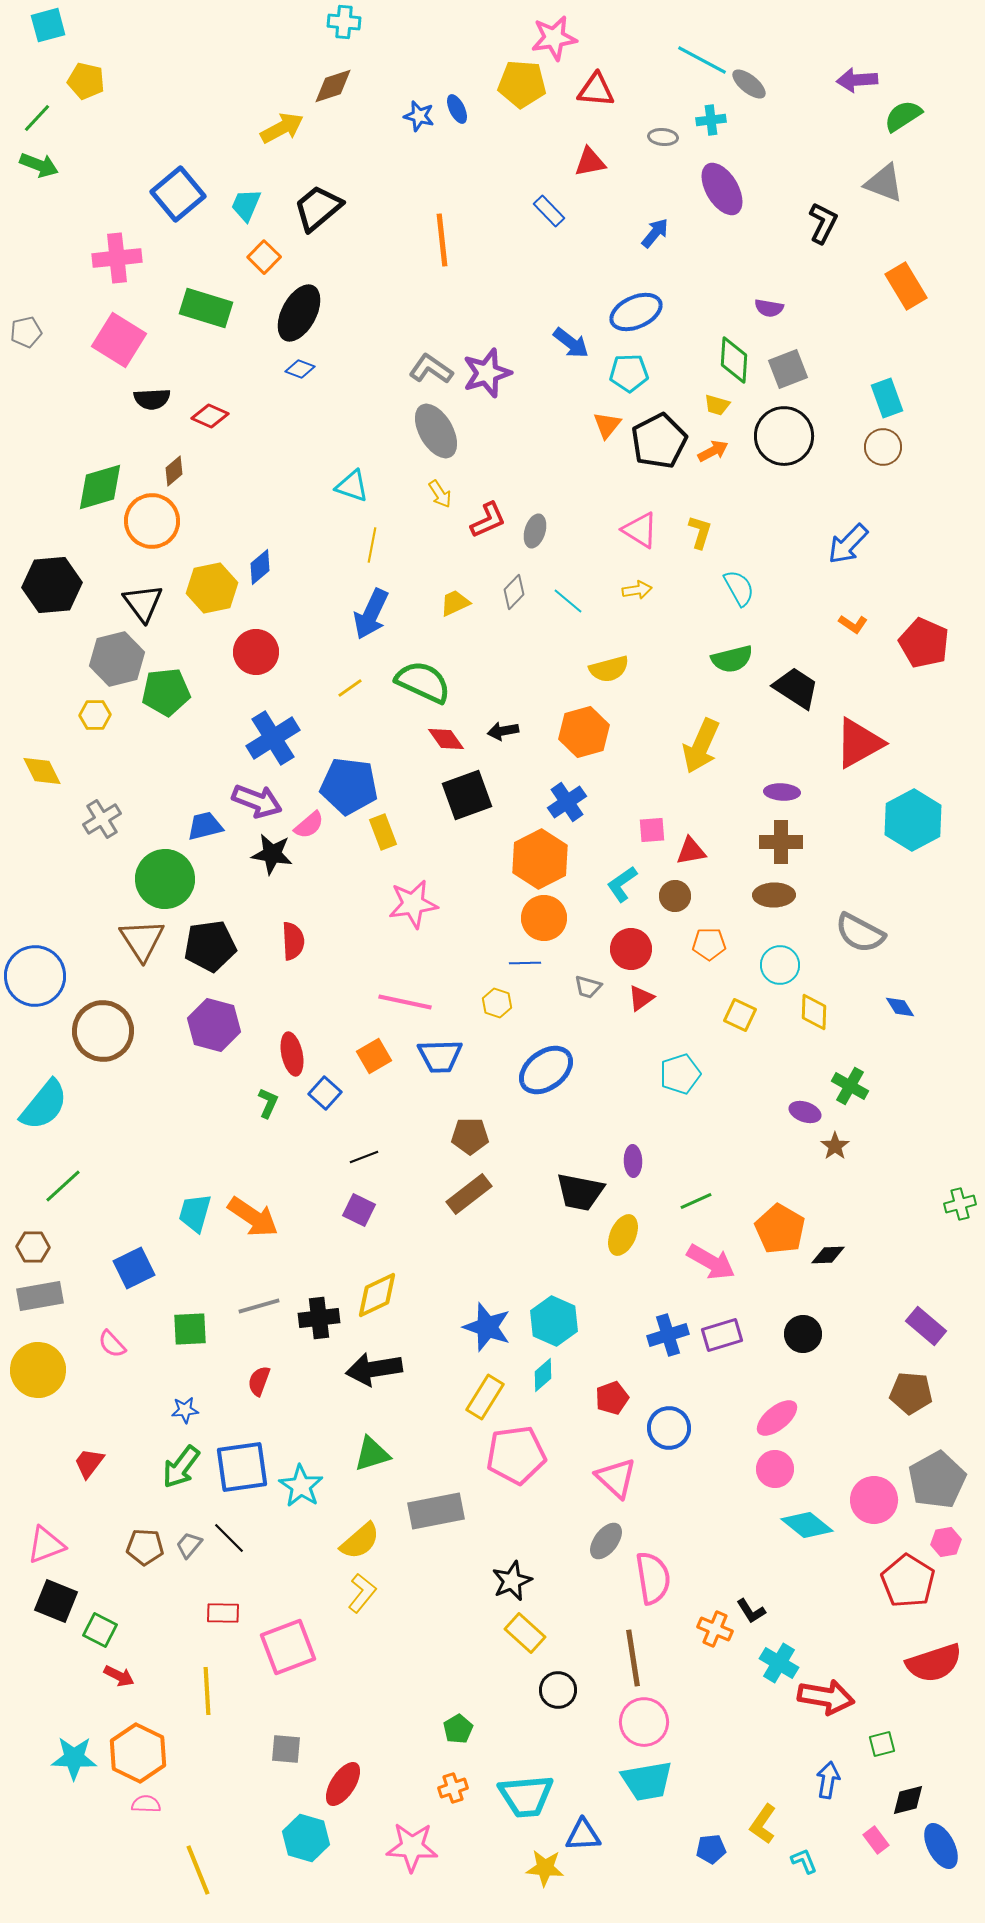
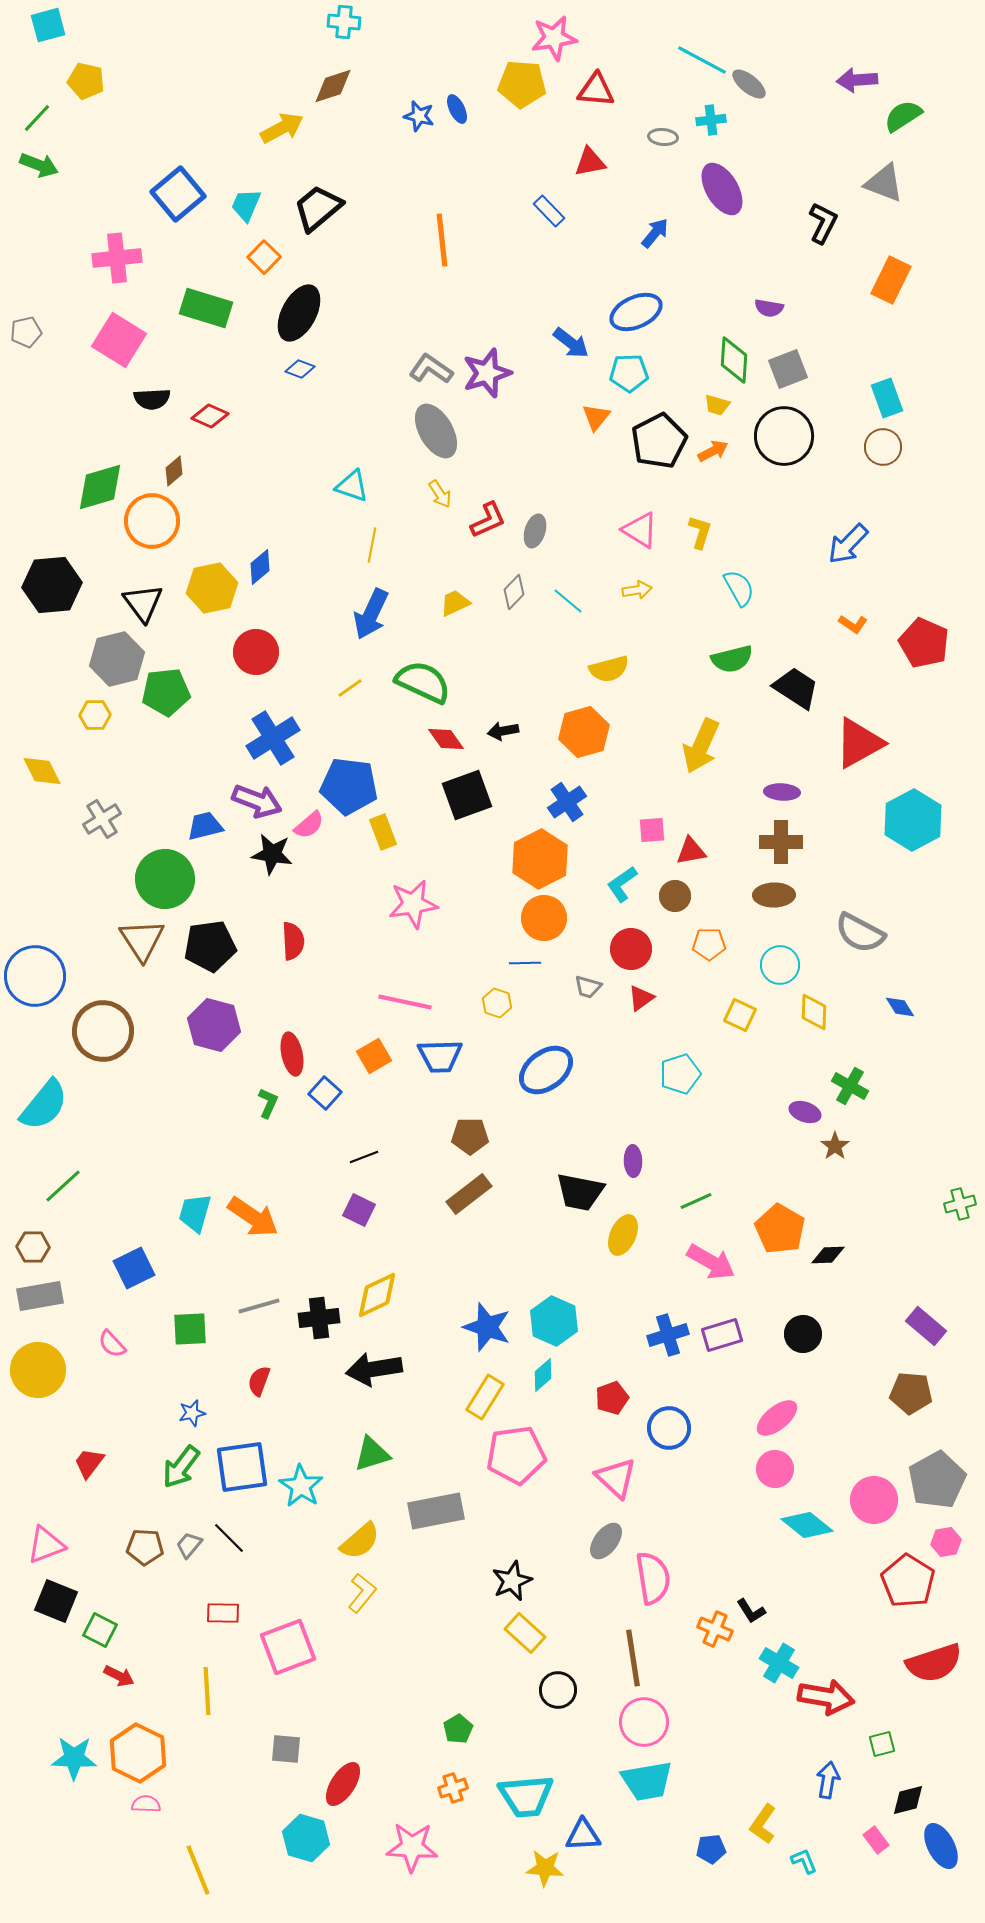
orange rectangle at (906, 286): moved 15 px left, 6 px up; rotated 57 degrees clockwise
orange triangle at (607, 425): moved 11 px left, 8 px up
blue star at (185, 1410): moved 7 px right, 3 px down; rotated 8 degrees counterclockwise
